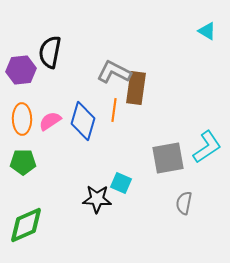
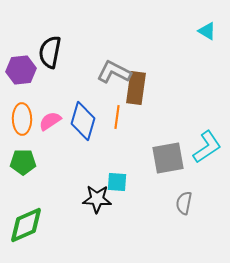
orange line: moved 3 px right, 7 px down
cyan square: moved 4 px left, 1 px up; rotated 20 degrees counterclockwise
